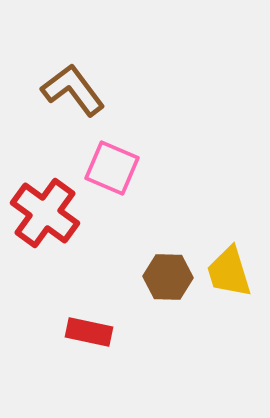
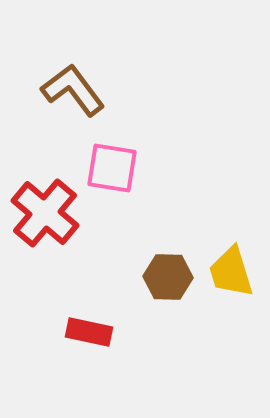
pink square: rotated 14 degrees counterclockwise
red cross: rotated 4 degrees clockwise
yellow trapezoid: moved 2 px right
